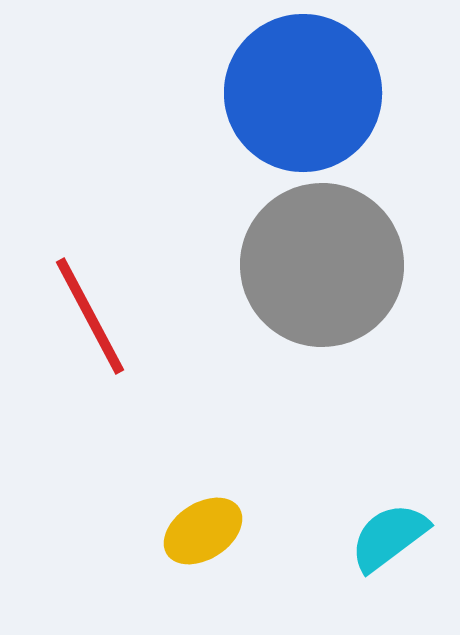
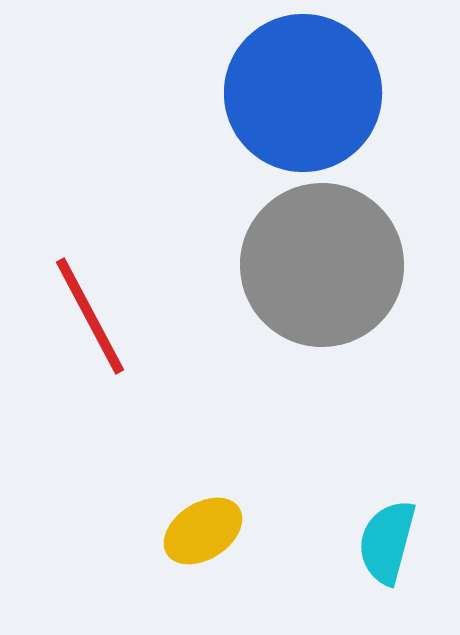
cyan semicircle: moved 2 px left, 5 px down; rotated 38 degrees counterclockwise
